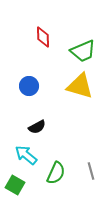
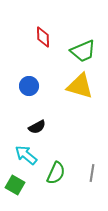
gray line: moved 1 px right, 2 px down; rotated 24 degrees clockwise
